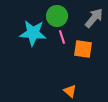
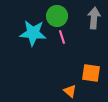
gray arrow: rotated 35 degrees counterclockwise
orange square: moved 8 px right, 24 px down
